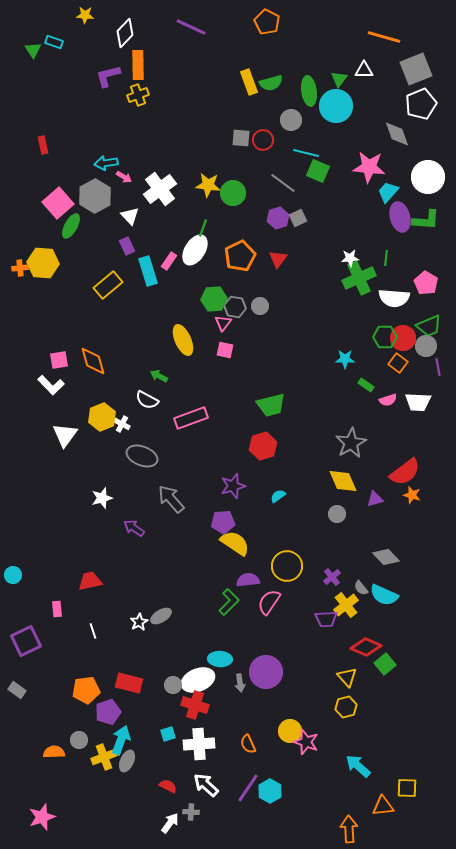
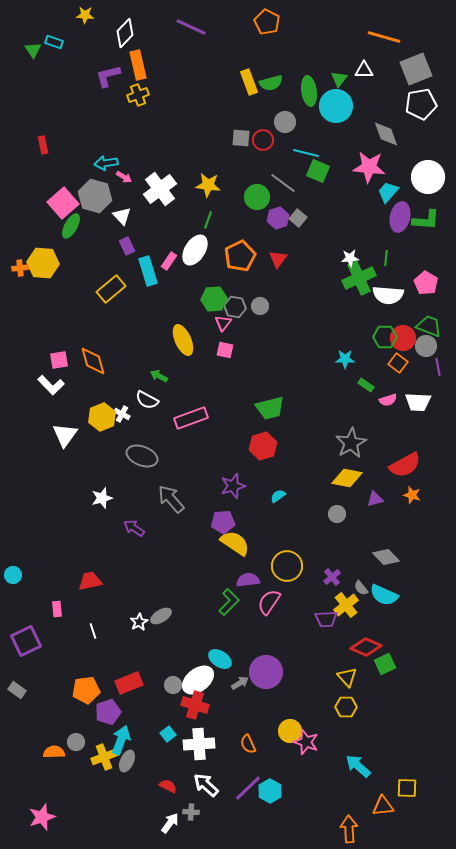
orange rectangle at (138, 65): rotated 12 degrees counterclockwise
white pentagon at (421, 104): rotated 12 degrees clockwise
gray circle at (291, 120): moved 6 px left, 2 px down
gray diamond at (397, 134): moved 11 px left
green circle at (233, 193): moved 24 px right, 4 px down
gray hexagon at (95, 196): rotated 16 degrees counterclockwise
pink square at (58, 203): moved 5 px right
white triangle at (130, 216): moved 8 px left
purple ellipse at (400, 217): rotated 28 degrees clockwise
gray square at (298, 218): rotated 24 degrees counterclockwise
green line at (203, 228): moved 5 px right, 8 px up
yellow rectangle at (108, 285): moved 3 px right, 4 px down
white semicircle at (394, 298): moved 6 px left, 3 px up
green trapezoid at (429, 326): rotated 136 degrees counterclockwise
green trapezoid at (271, 405): moved 1 px left, 3 px down
white cross at (122, 424): moved 10 px up
red semicircle at (405, 472): moved 7 px up; rotated 8 degrees clockwise
yellow diamond at (343, 481): moved 4 px right, 3 px up; rotated 56 degrees counterclockwise
cyan ellipse at (220, 659): rotated 30 degrees clockwise
green square at (385, 664): rotated 15 degrees clockwise
white ellipse at (198, 680): rotated 16 degrees counterclockwise
red rectangle at (129, 683): rotated 36 degrees counterclockwise
gray arrow at (240, 683): rotated 114 degrees counterclockwise
yellow hexagon at (346, 707): rotated 15 degrees clockwise
cyan square at (168, 734): rotated 21 degrees counterclockwise
gray circle at (79, 740): moved 3 px left, 2 px down
purple line at (248, 788): rotated 12 degrees clockwise
